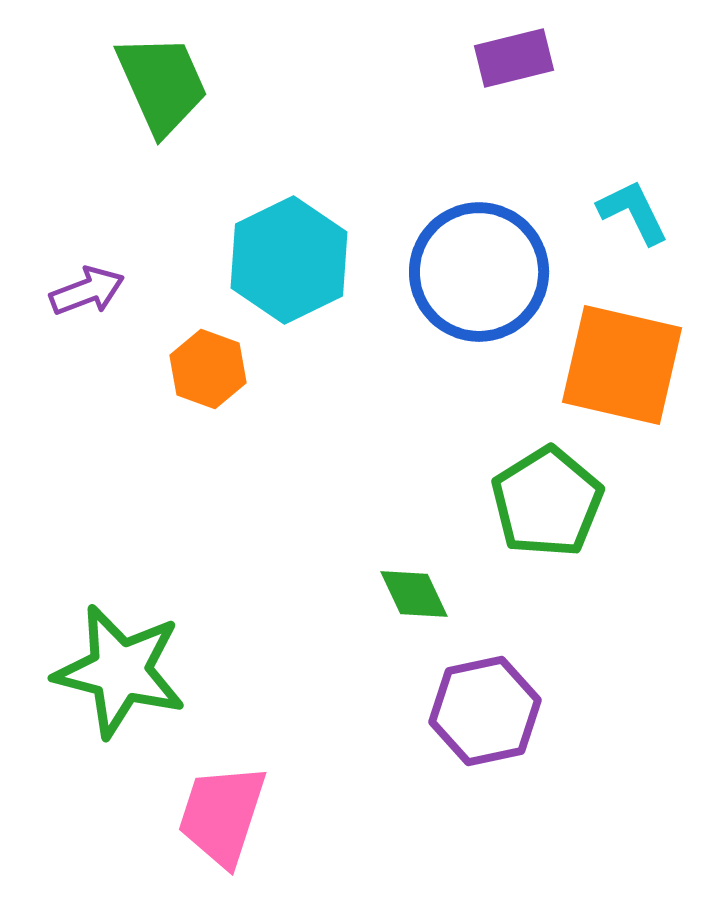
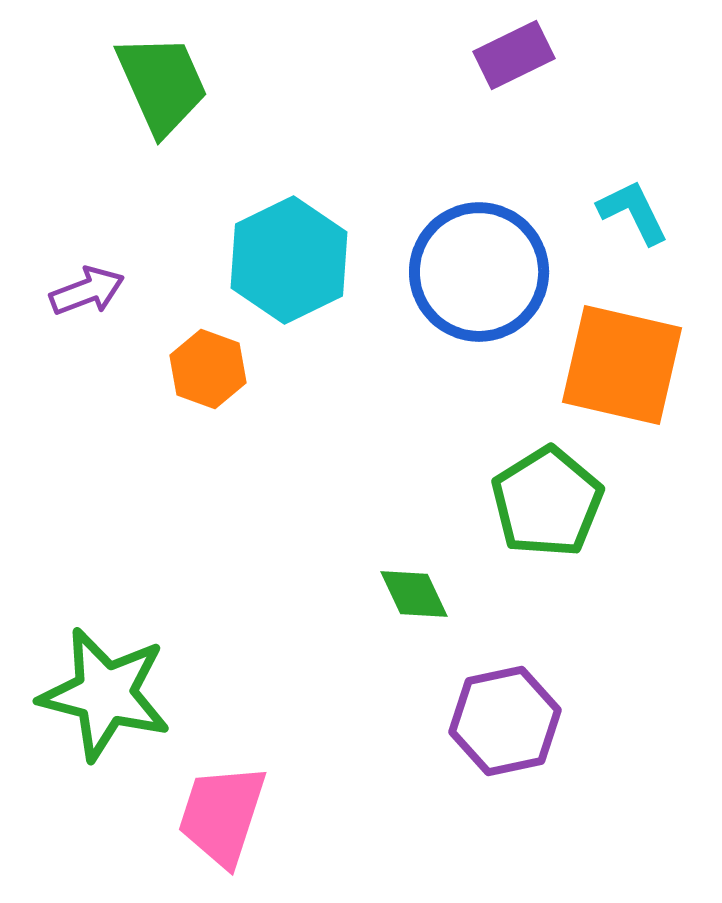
purple rectangle: moved 3 px up; rotated 12 degrees counterclockwise
green star: moved 15 px left, 23 px down
purple hexagon: moved 20 px right, 10 px down
